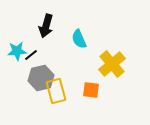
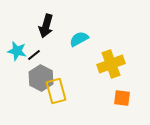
cyan semicircle: rotated 84 degrees clockwise
cyan star: rotated 18 degrees clockwise
black line: moved 3 px right
yellow cross: moved 1 px left; rotated 20 degrees clockwise
gray hexagon: rotated 20 degrees counterclockwise
orange square: moved 31 px right, 8 px down
